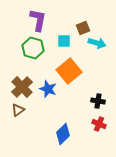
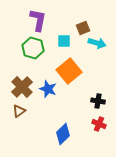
brown triangle: moved 1 px right, 1 px down
